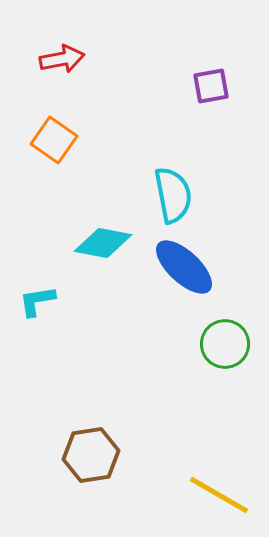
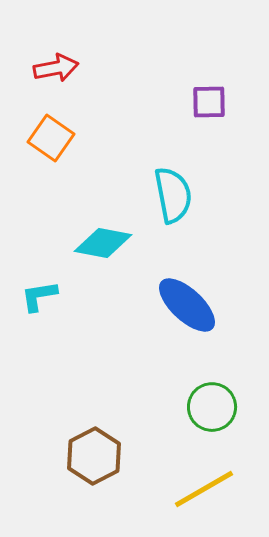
red arrow: moved 6 px left, 9 px down
purple square: moved 2 px left, 16 px down; rotated 9 degrees clockwise
orange square: moved 3 px left, 2 px up
blue ellipse: moved 3 px right, 38 px down
cyan L-shape: moved 2 px right, 5 px up
green circle: moved 13 px left, 63 px down
brown hexagon: moved 3 px right, 1 px down; rotated 18 degrees counterclockwise
yellow line: moved 15 px left, 6 px up; rotated 60 degrees counterclockwise
